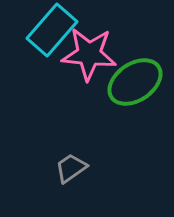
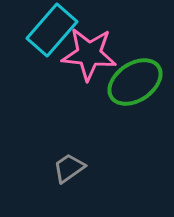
gray trapezoid: moved 2 px left
